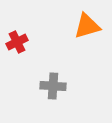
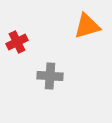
gray cross: moved 3 px left, 10 px up
